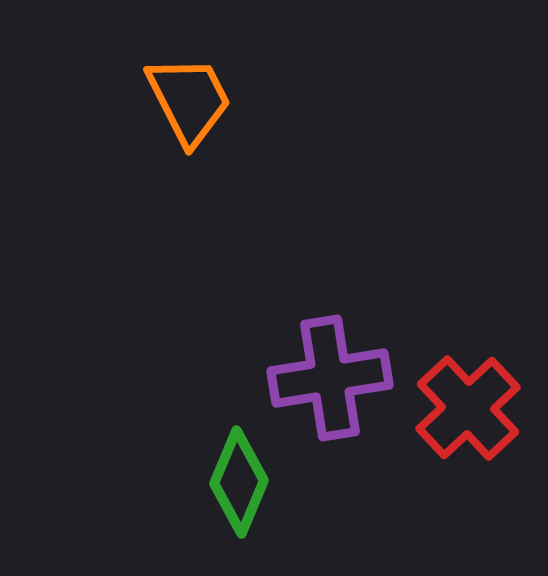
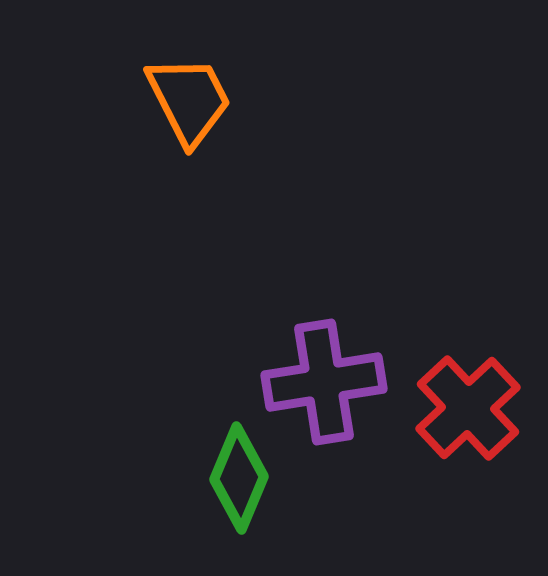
purple cross: moved 6 px left, 4 px down
green diamond: moved 4 px up
